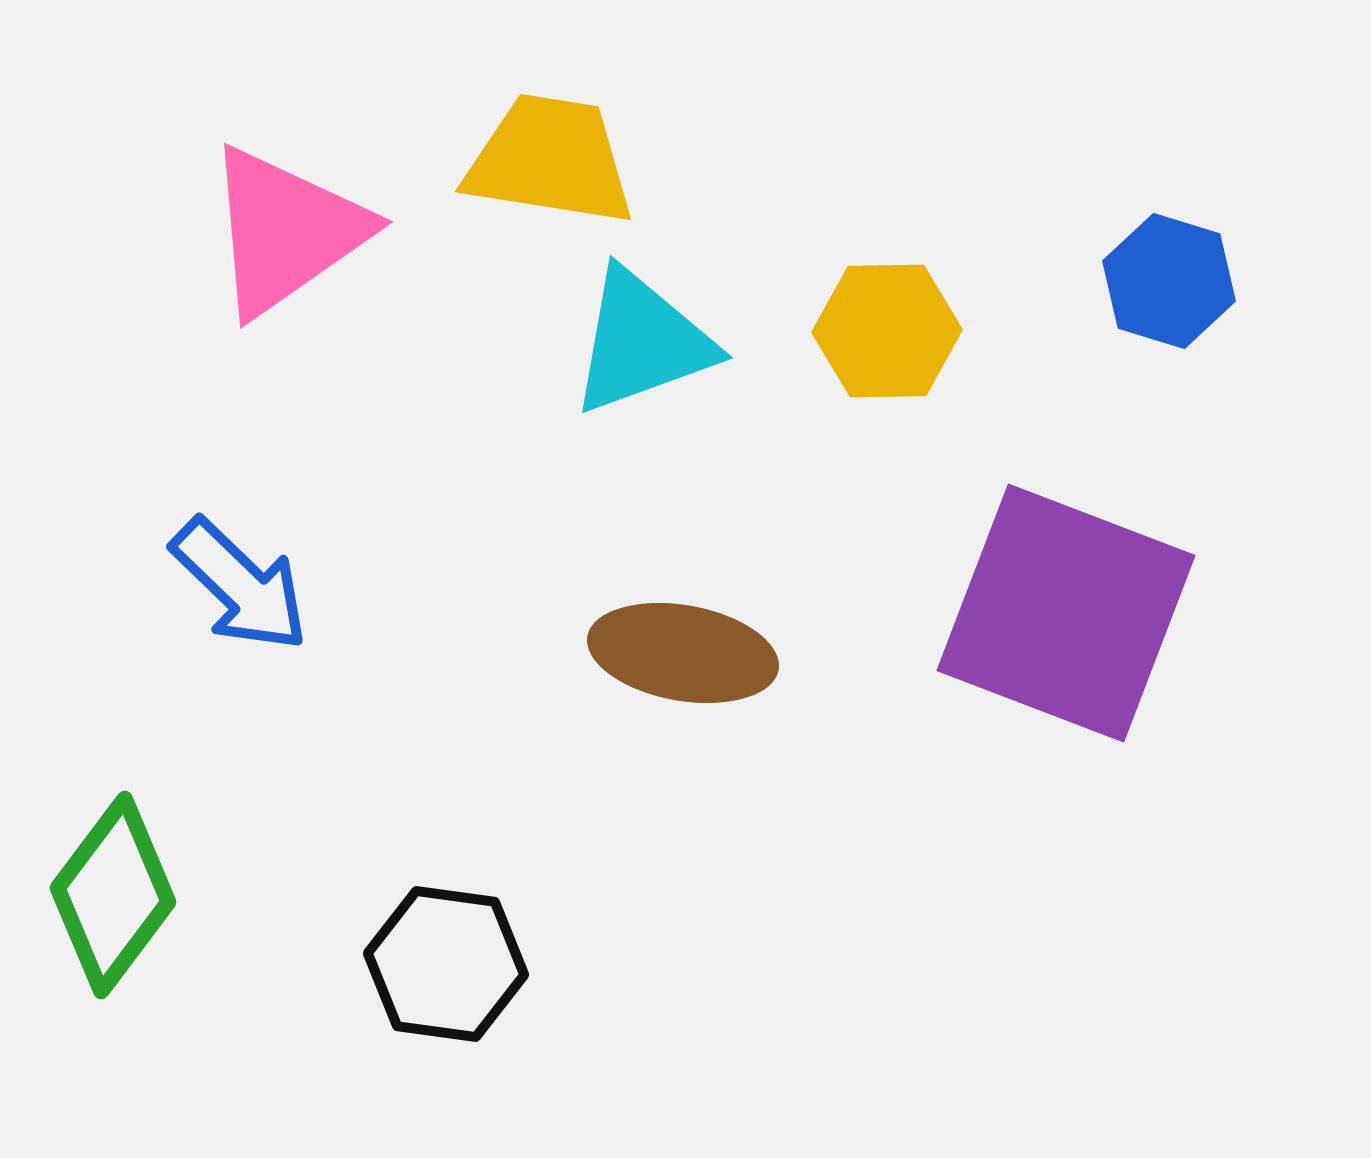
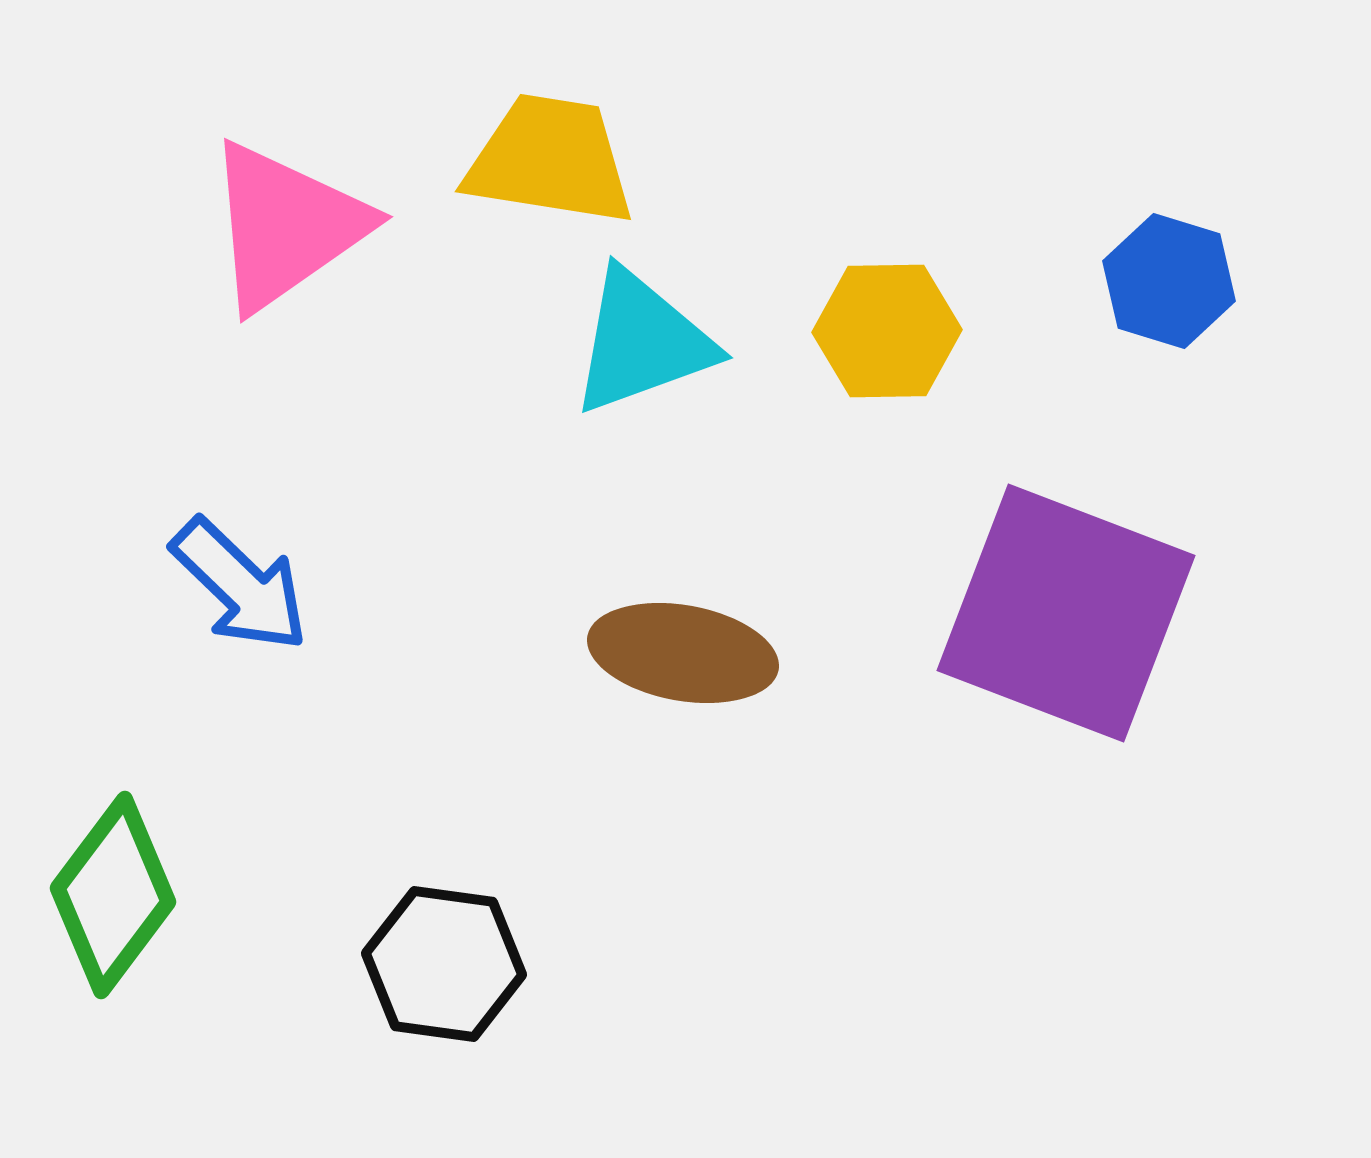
pink triangle: moved 5 px up
black hexagon: moved 2 px left
